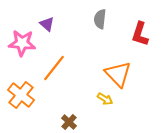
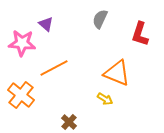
gray semicircle: rotated 18 degrees clockwise
purple triangle: moved 1 px left
orange line: rotated 24 degrees clockwise
orange triangle: moved 1 px left, 1 px up; rotated 24 degrees counterclockwise
